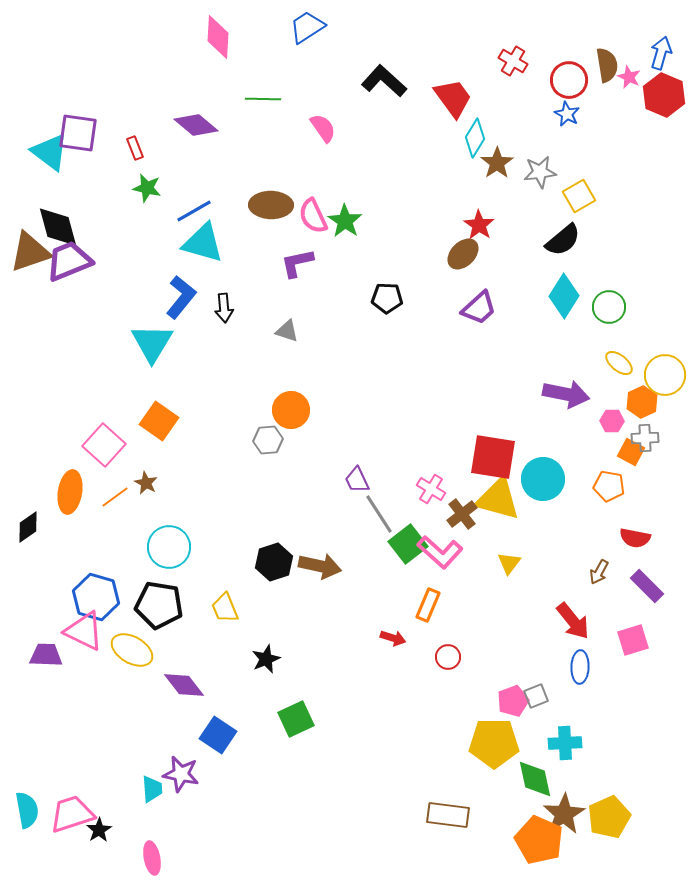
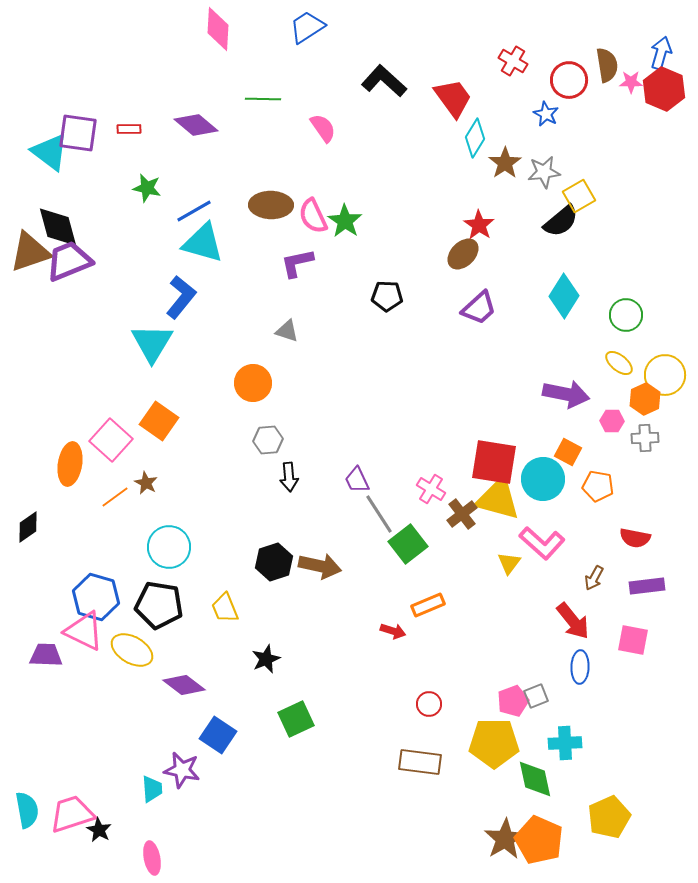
pink diamond at (218, 37): moved 8 px up
pink star at (629, 77): moved 2 px right, 5 px down; rotated 25 degrees counterclockwise
red hexagon at (664, 95): moved 6 px up
blue star at (567, 114): moved 21 px left
red rectangle at (135, 148): moved 6 px left, 19 px up; rotated 70 degrees counterclockwise
brown star at (497, 163): moved 8 px right
gray star at (540, 172): moved 4 px right
black semicircle at (563, 240): moved 2 px left, 19 px up
black pentagon at (387, 298): moved 2 px up
green circle at (609, 307): moved 17 px right, 8 px down
black arrow at (224, 308): moved 65 px right, 169 px down
orange hexagon at (642, 402): moved 3 px right, 3 px up
orange circle at (291, 410): moved 38 px left, 27 px up
pink square at (104, 445): moved 7 px right, 5 px up
orange square at (631, 452): moved 63 px left
red square at (493, 457): moved 1 px right, 5 px down
orange pentagon at (609, 486): moved 11 px left
orange ellipse at (70, 492): moved 28 px up
pink L-shape at (440, 552): moved 102 px right, 9 px up
brown arrow at (599, 572): moved 5 px left, 6 px down
purple rectangle at (647, 586): rotated 52 degrees counterclockwise
orange rectangle at (428, 605): rotated 44 degrees clockwise
red arrow at (393, 638): moved 7 px up
pink square at (633, 640): rotated 28 degrees clockwise
red circle at (448, 657): moved 19 px left, 47 px down
purple diamond at (184, 685): rotated 15 degrees counterclockwise
purple star at (181, 774): moved 1 px right, 4 px up
brown star at (564, 814): moved 59 px left, 25 px down
brown rectangle at (448, 815): moved 28 px left, 53 px up
black star at (99, 830): rotated 10 degrees counterclockwise
